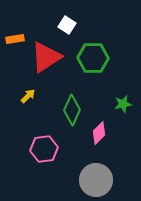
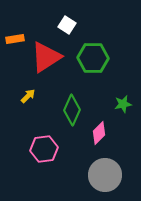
gray circle: moved 9 px right, 5 px up
